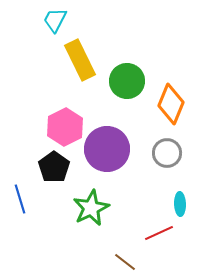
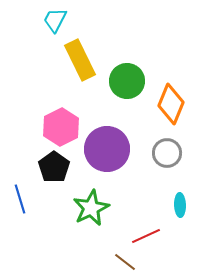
pink hexagon: moved 4 px left
cyan ellipse: moved 1 px down
red line: moved 13 px left, 3 px down
